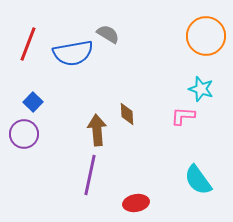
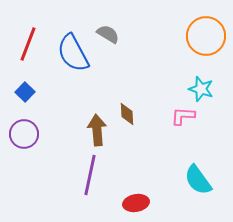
blue semicircle: rotated 72 degrees clockwise
blue square: moved 8 px left, 10 px up
